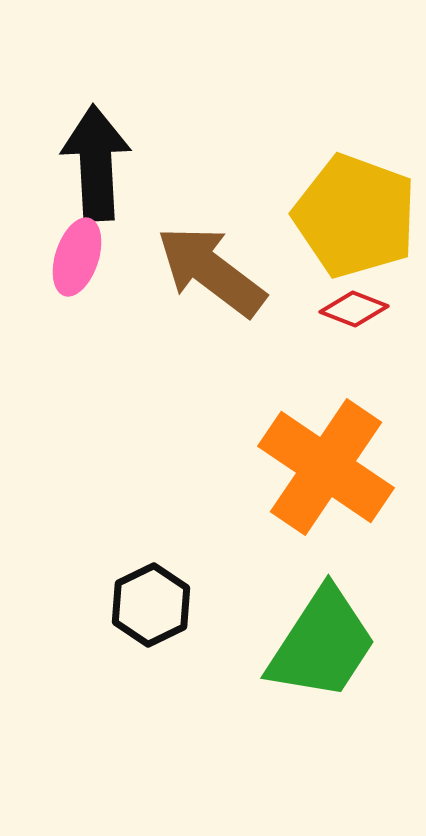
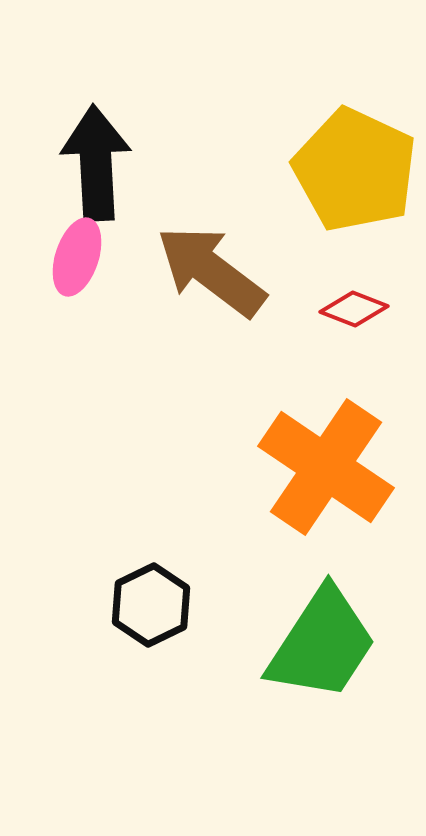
yellow pentagon: moved 46 px up; rotated 5 degrees clockwise
